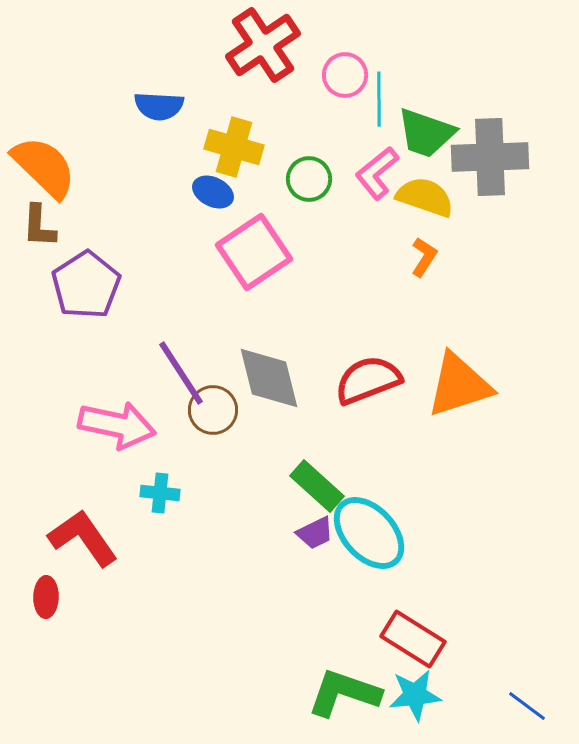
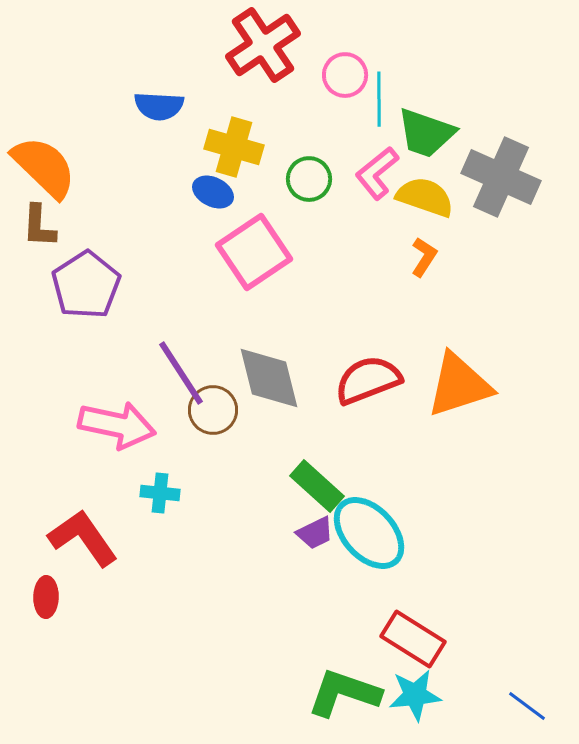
gray cross: moved 11 px right, 20 px down; rotated 26 degrees clockwise
